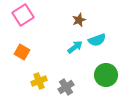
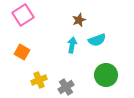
cyan arrow: moved 3 px left, 2 px up; rotated 42 degrees counterclockwise
yellow cross: moved 1 px up
